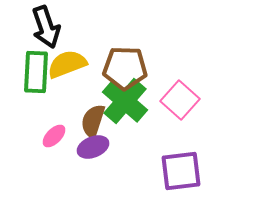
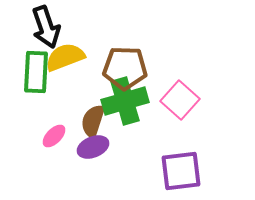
yellow semicircle: moved 2 px left, 7 px up
green cross: rotated 33 degrees clockwise
